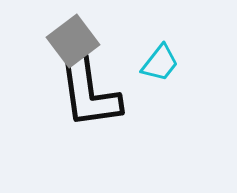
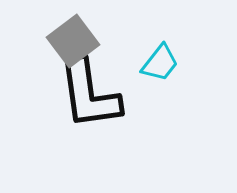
black L-shape: moved 1 px down
